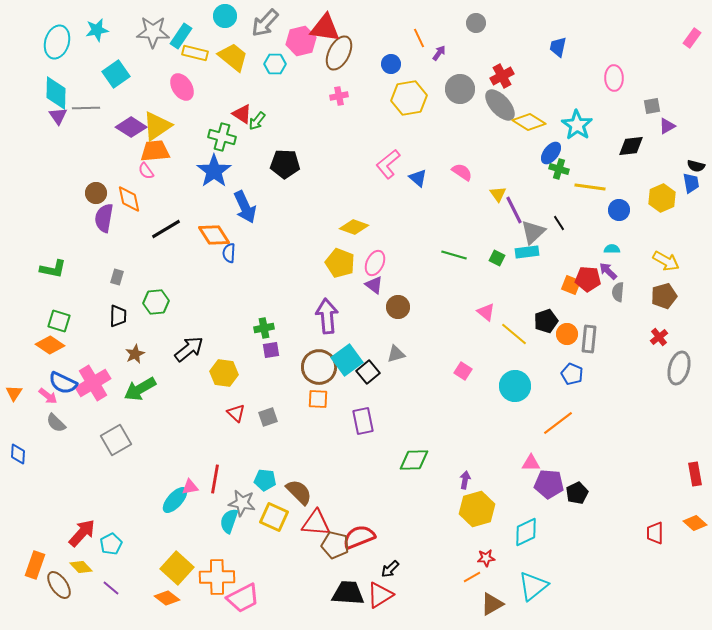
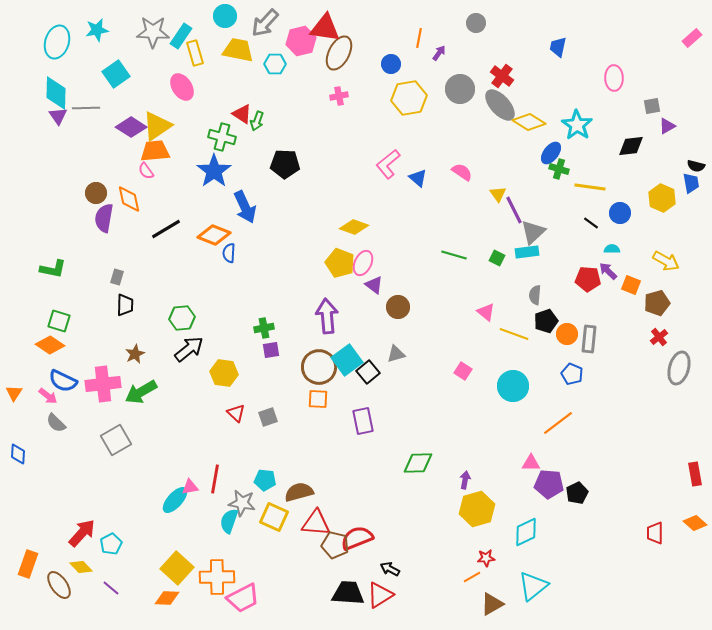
orange line at (419, 38): rotated 36 degrees clockwise
pink rectangle at (692, 38): rotated 12 degrees clockwise
yellow rectangle at (195, 53): rotated 60 degrees clockwise
yellow trapezoid at (233, 57): moved 5 px right, 7 px up; rotated 28 degrees counterclockwise
red cross at (502, 76): rotated 25 degrees counterclockwise
green arrow at (257, 121): rotated 18 degrees counterclockwise
yellow hexagon at (662, 198): rotated 12 degrees counterclockwise
blue circle at (619, 210): moved 1 px right, 3 px down
black line at (559, 223): moved 32 px right; rotated 21 degrees counterclockwise
orange diamond at (214, 235): rotated 36 degrees counterclockwise
pink ellipse at (375, 263): moved 12 px left
orange square at (571, 285): moved 60 px right
gray semicircle at (618, 292): moved 83 px left, 3 px down
brown pentagon at (664, 296): moved 7 px left, 7 px down
green hexagon at (156, 302): moved 26 px right, 16 px down
black trapezoid at (118, 316): moved 7 px right, 11 px up
yellow line at (514, 334): rotated 20 degrees counterclockwise
blue semicircle at (63, 383): moved 2 px up
pink cross at (93, 383): moved 10 px right, 1 px down; rotated 24 degrees clockwise
cyan circle at (515, 386): moved 2 px left
green arrow at (140, 389): moved 1 px right, 3 px down
green diamond at (414, 460): moved 4 px right, 3 px down
brown semicircle at (299, 492): rotated 60 degrees counterclockwise
red semicircle at (359, 537): moved 2 px left, 1 px down
orange rectangle at (35, 565): moved 7 px left, 1 px up
black arrow at (390, 569): rotated 72 degrees clockwise
orange diamond at (167, 598): rotated 35 degrees counterclockwise
